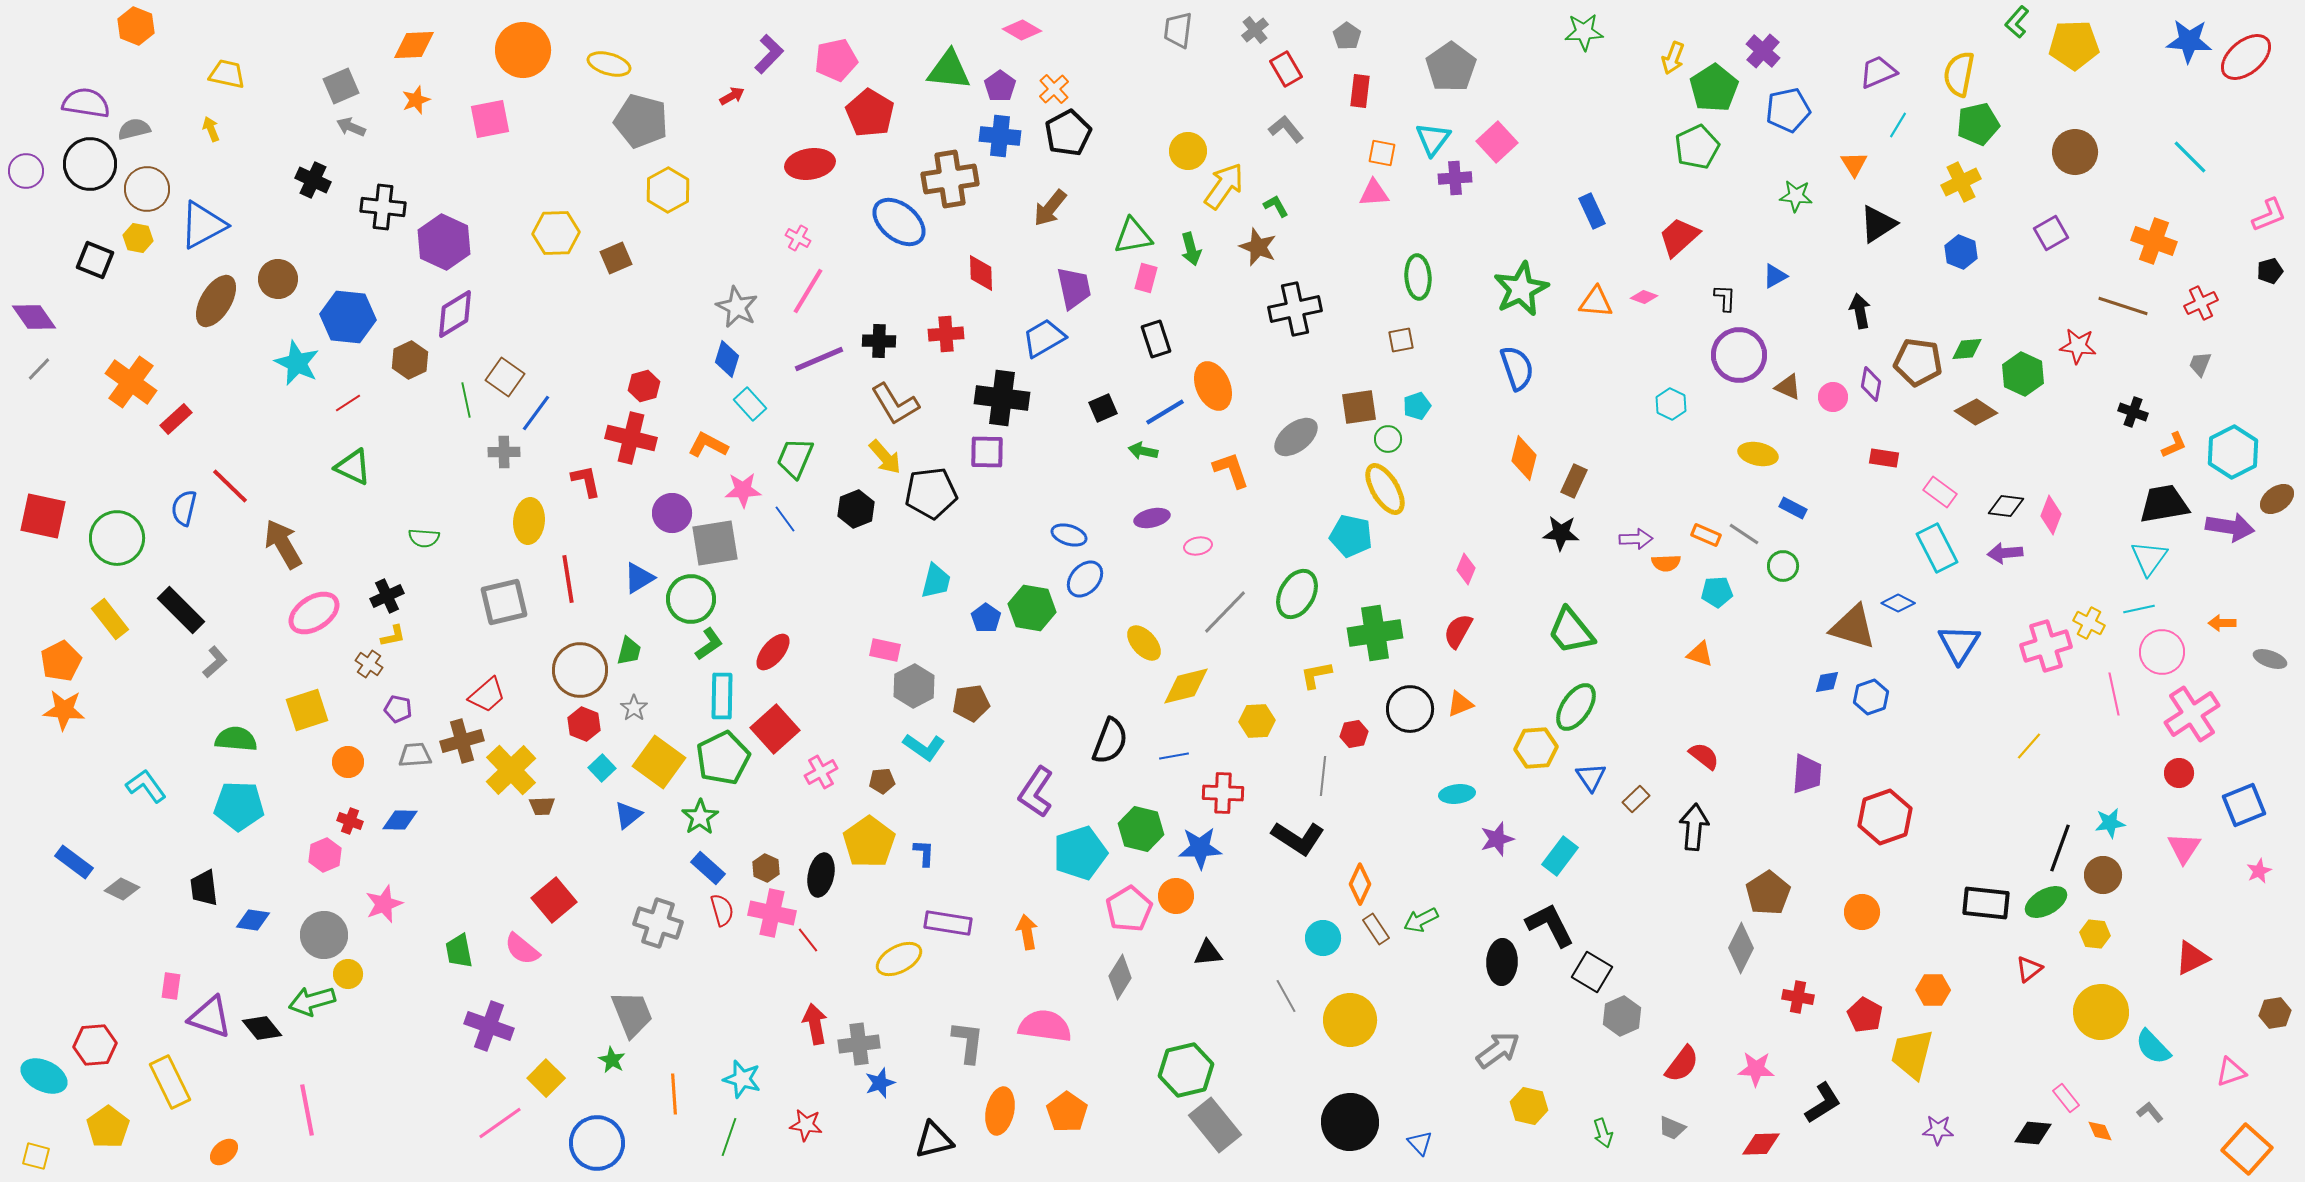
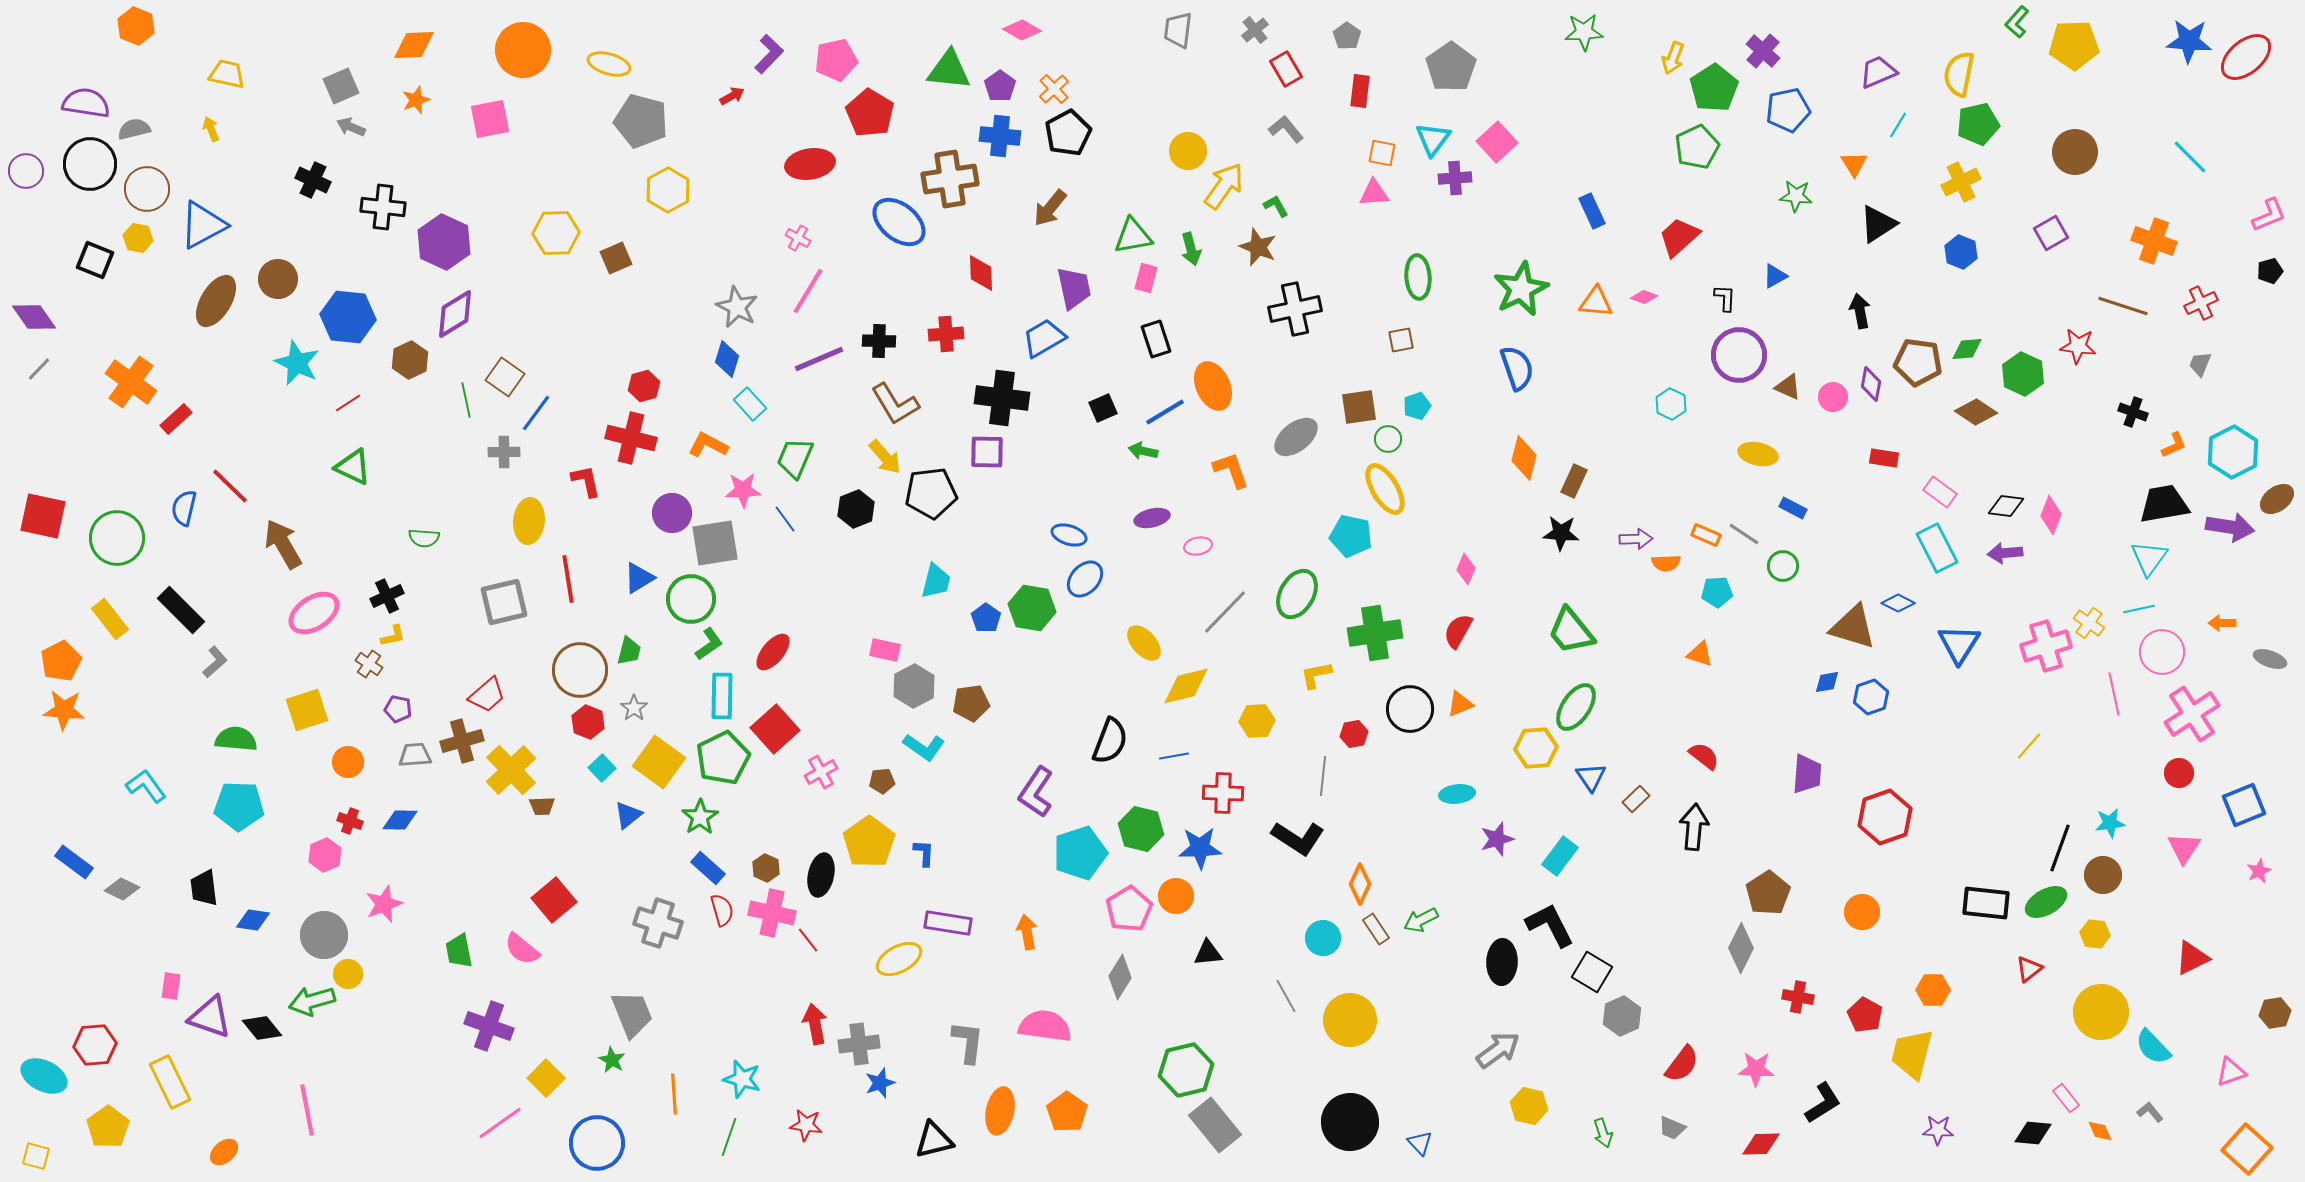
yellow cross at (2089, 623): rotated 8 degrees clockwise
red hexagon at (584, 724): moved 4 px right, 2 px up
